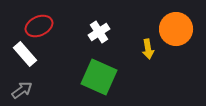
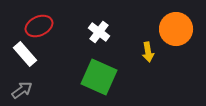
white cross: rotated 20 degrees counterclockwise
yellow arrow: moved 3 px down
